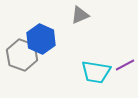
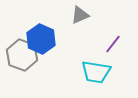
purple line: moved 12 px left, 21 px up; rotated 24 degrees counterclockwise
